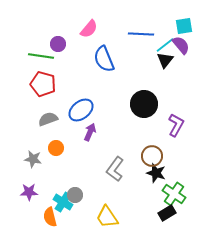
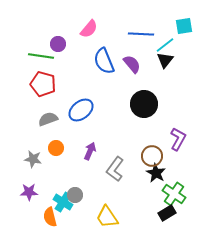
purple semicircle: moved 49 px left, 19 px down
blue semicircle: moved 2 px down
purple L-shape: moved 2 px right, 14 px down
purple arrow: moved 19 px down
black star: rotated 12 degrees clockwise
